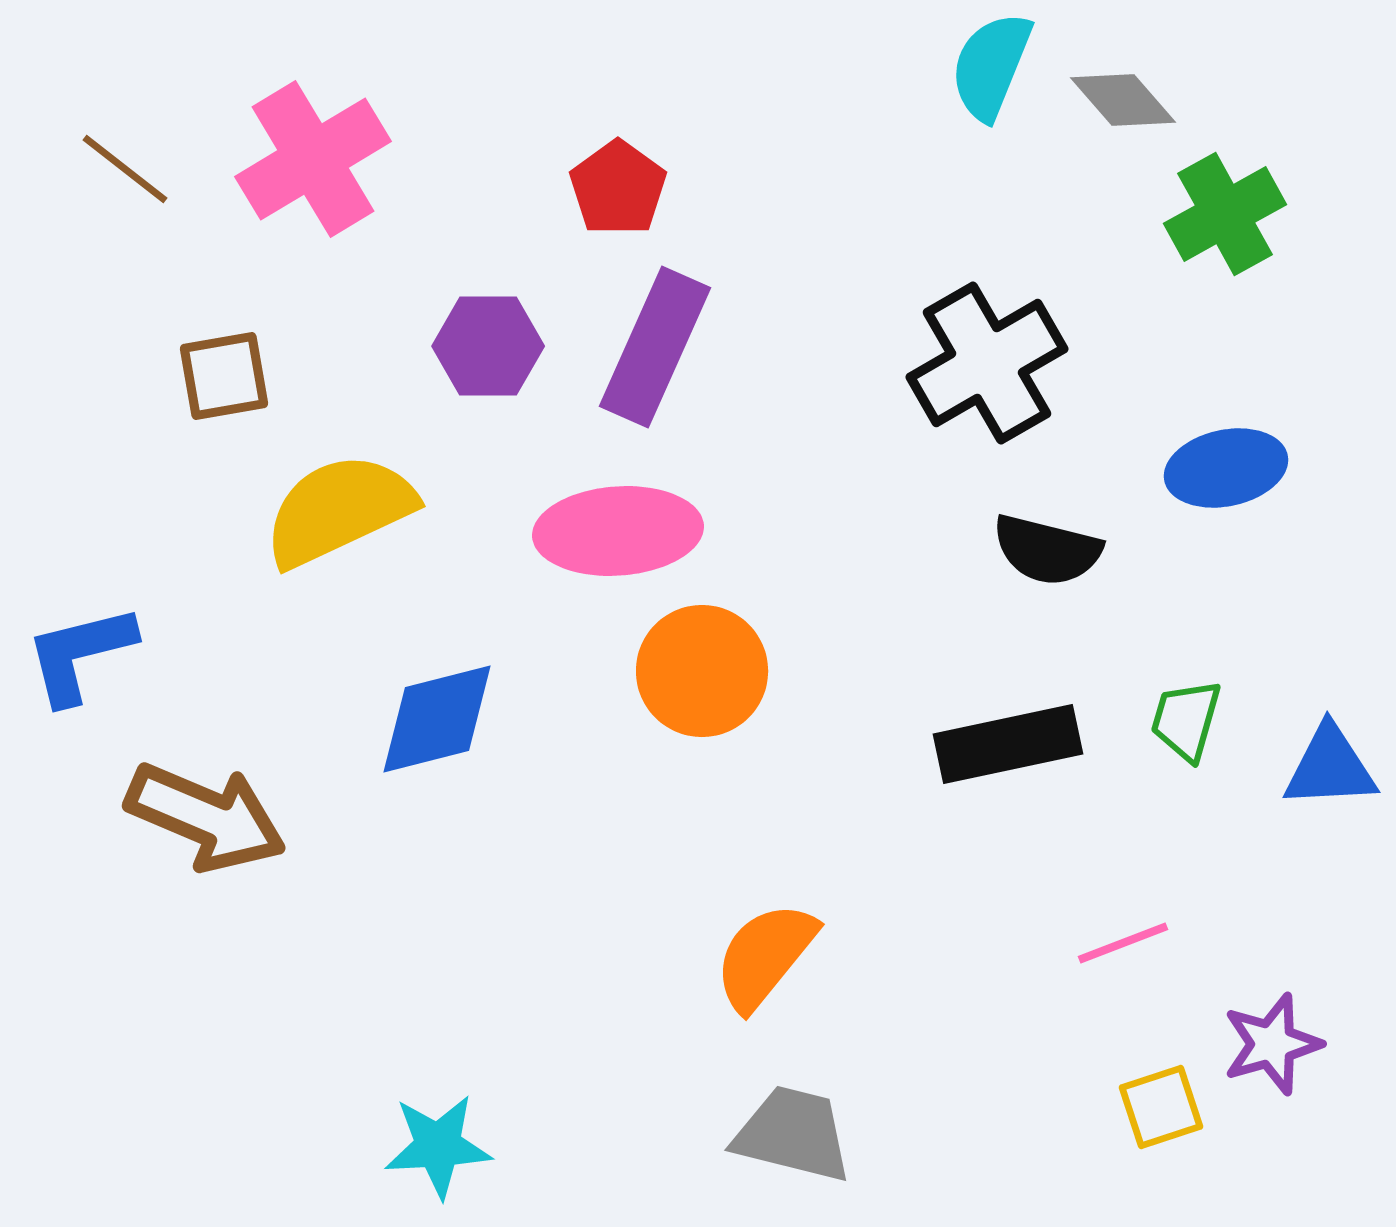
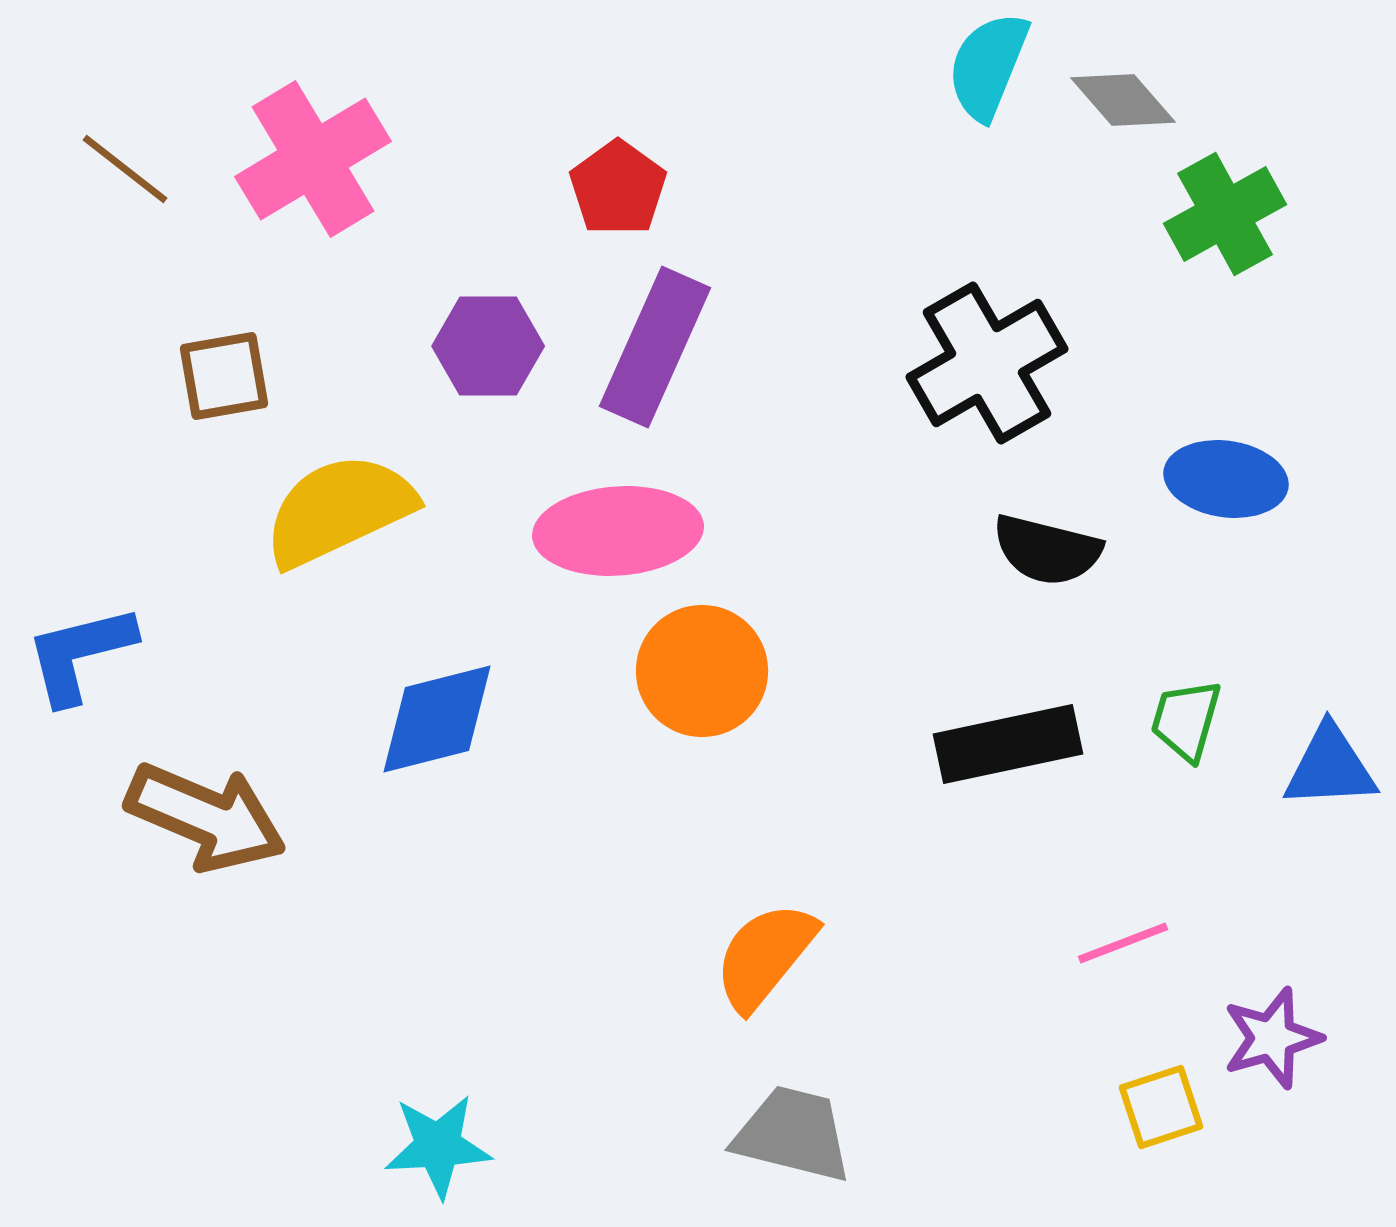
cyan semicircle: moved 3 px left
blue ellipse: moved 11 px down; rotated 20 degrees clockwise
purple star: moved 6 px up
